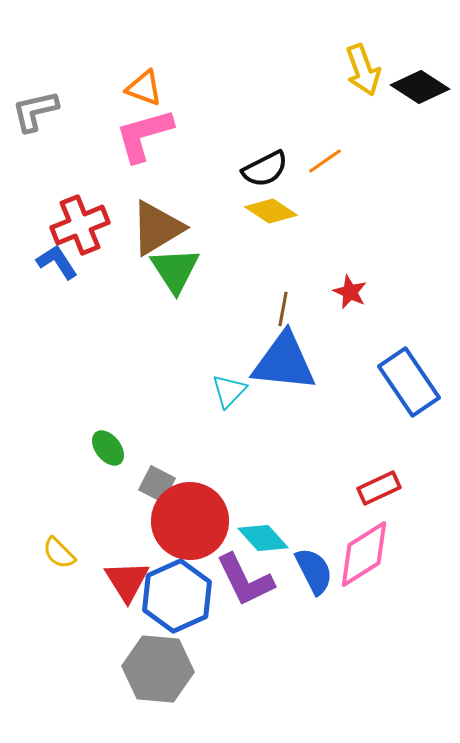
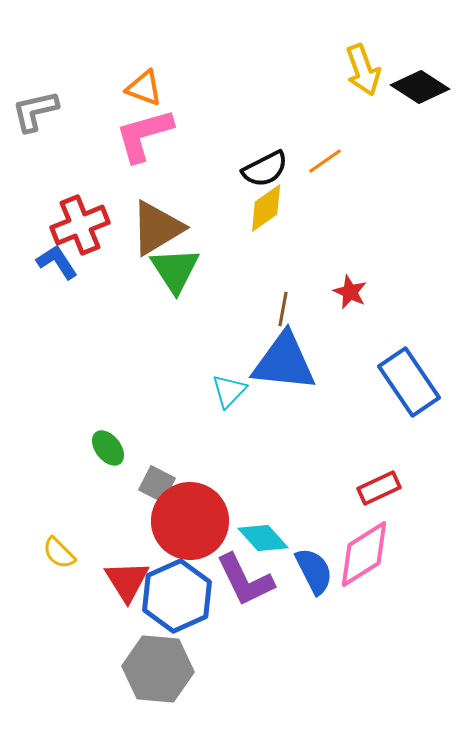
yellow diamond: moved 5 px left, 3 px up; rotated 69 degrees counterclockwise
